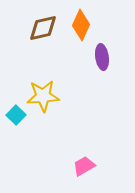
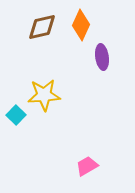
brown diamond: moved 1 px left, 1 px up
yellow star: moved 1 px right, 1 px up
pink trapezoid: moved 3 px right
